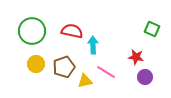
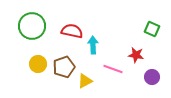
green circle: moved 5 px up
red star: moved 2 px up
yellow circle: moved 2 px right
pink line: moved 7 px right, 3 px up; rotated 12 degrees counterclockwise
purple circle: moved 7 px right
yellow triangle: rotated 14 degrees counterclockwise
